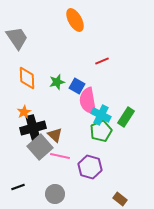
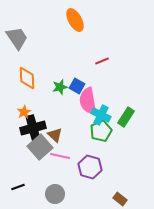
green star: moved 3 px right, 5 px down
